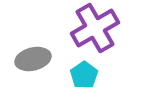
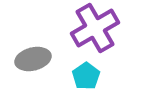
cyan pentagon: moved 2 px right, 1 px down
